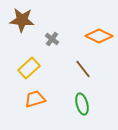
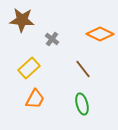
orange diamond: moved 1 px right, 2 px up
orange trapezoid: rotated 135 degrees clockwise
